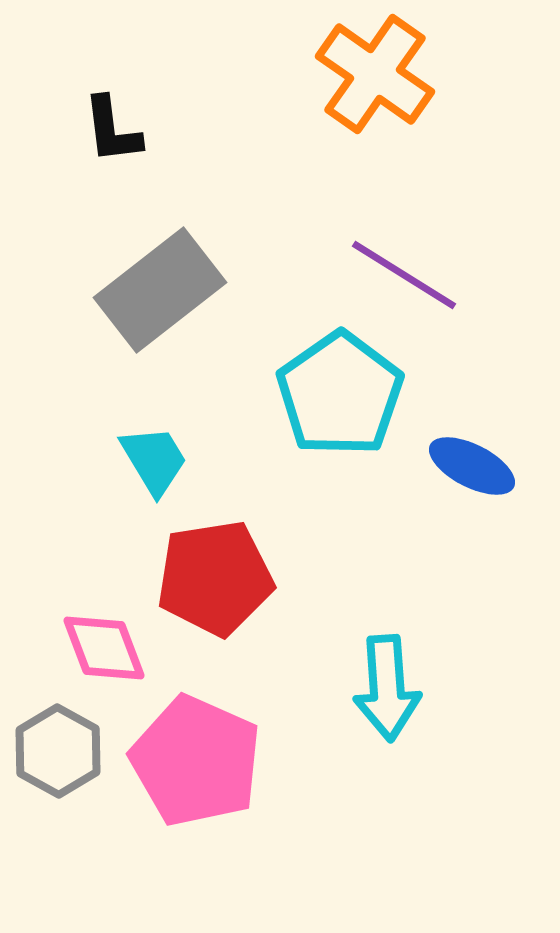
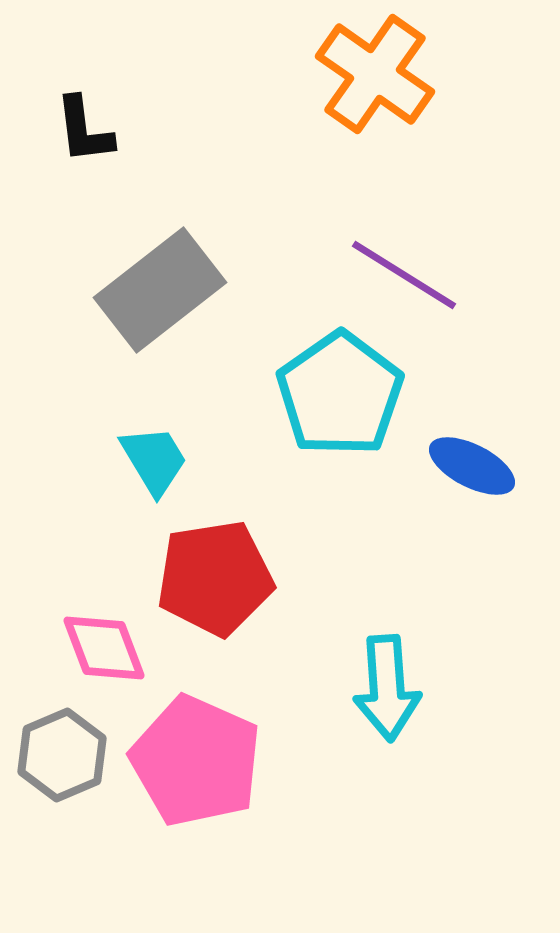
black L-shape: moved 28 px left
gray hexagon: moved 4 px right, 4 px down; rotated 8 degrees clockwise
